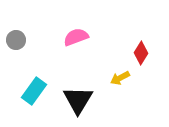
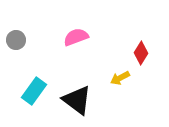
black triangle: moved 1 px left; rotated 24 degrees counterclockwise
